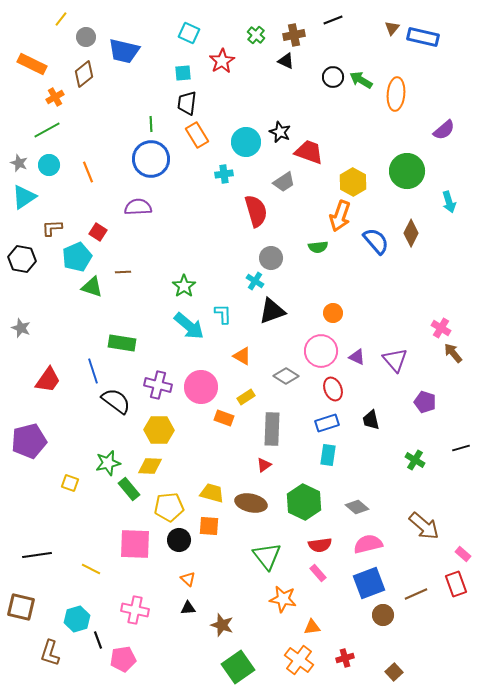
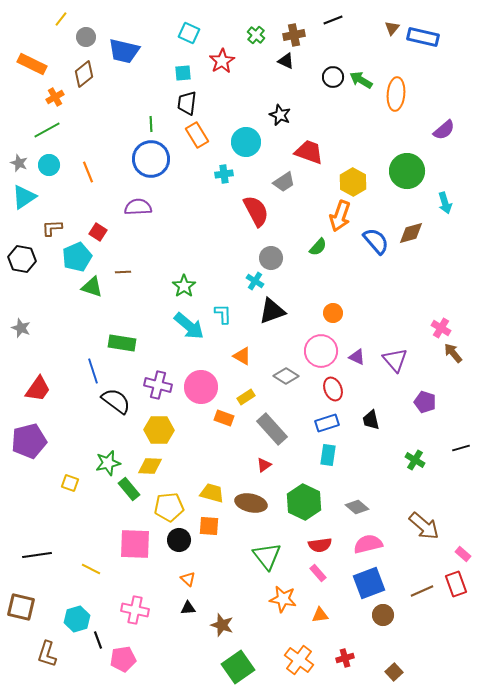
black star at (280, 132): moved 17 px up
cyan arrow at (449, 202): moved 4 px left, 1 px down
red semicircle at (256, 211): rotated 12 degrees counterclockwise
brown diamond at (411, 233): rotated 48 degrees clockwise
green semicircle at (318, 247): rotated 42 degrees counterclockwise
red trapezoid at (48, 380): moved 10 px left, 9 px down
gray rectangle at (272, 429): rotated 44 degrees counterclockwise
brown line at (416, 594): moved 6 px right, 3 px up
orange triangle at (312, 627): moved 8 px right, 12 px up
brown L-shape at (50, 653): moved 3 px left, 1 px down
